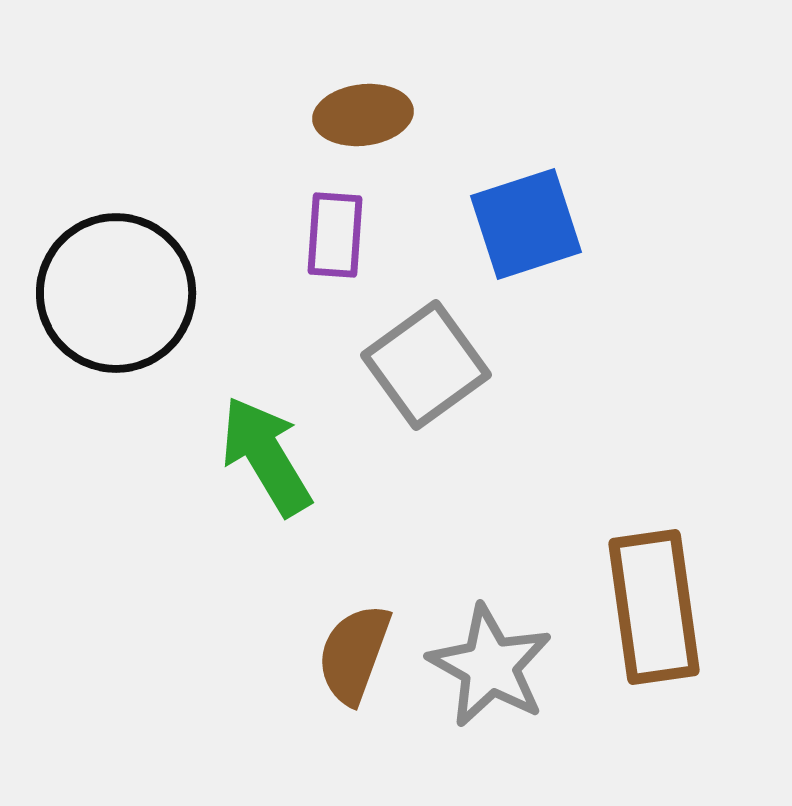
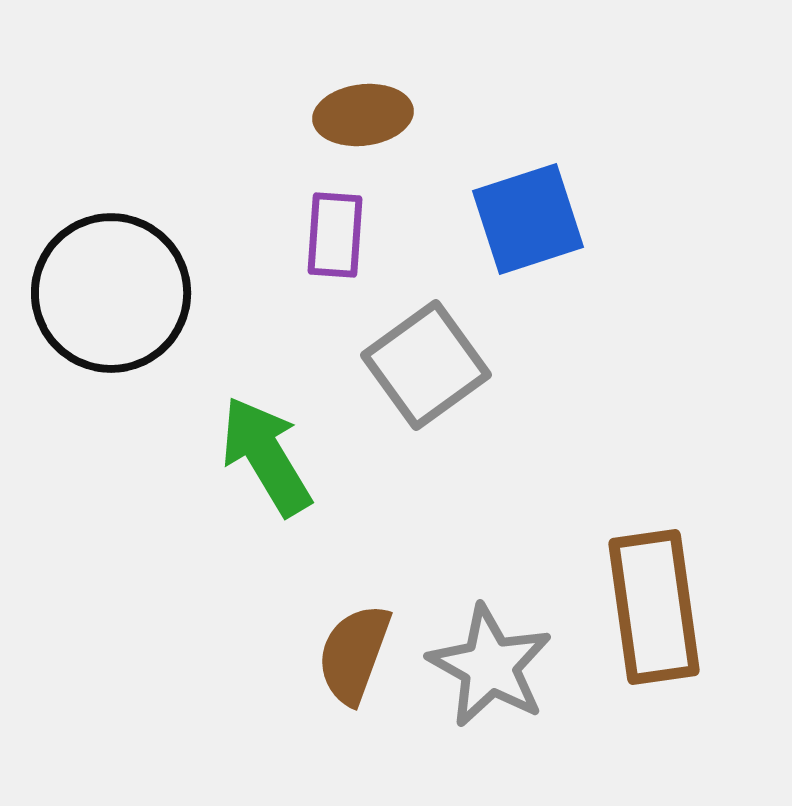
blue square: moved 2 px right, 5 px up
black circle: moved 5 px left
